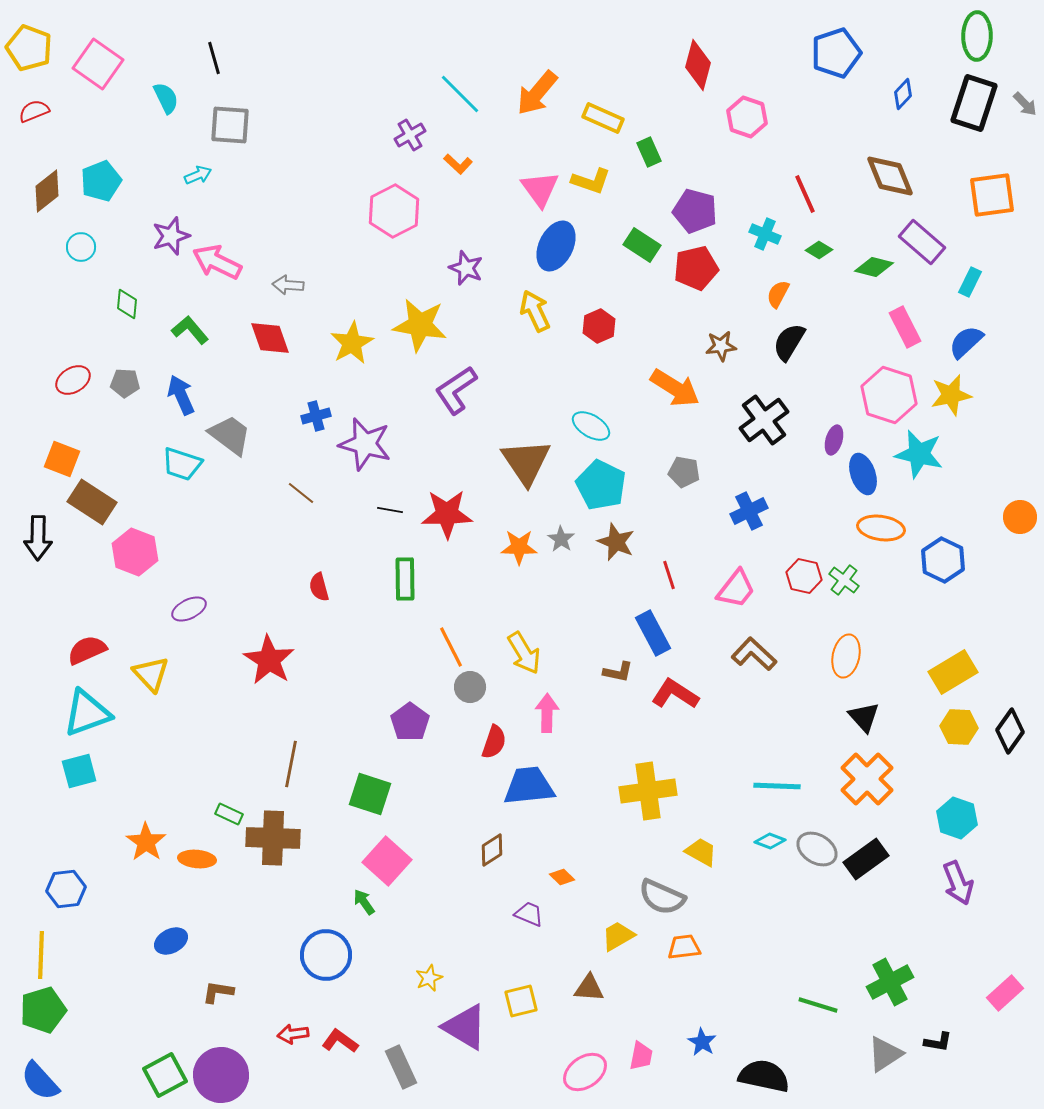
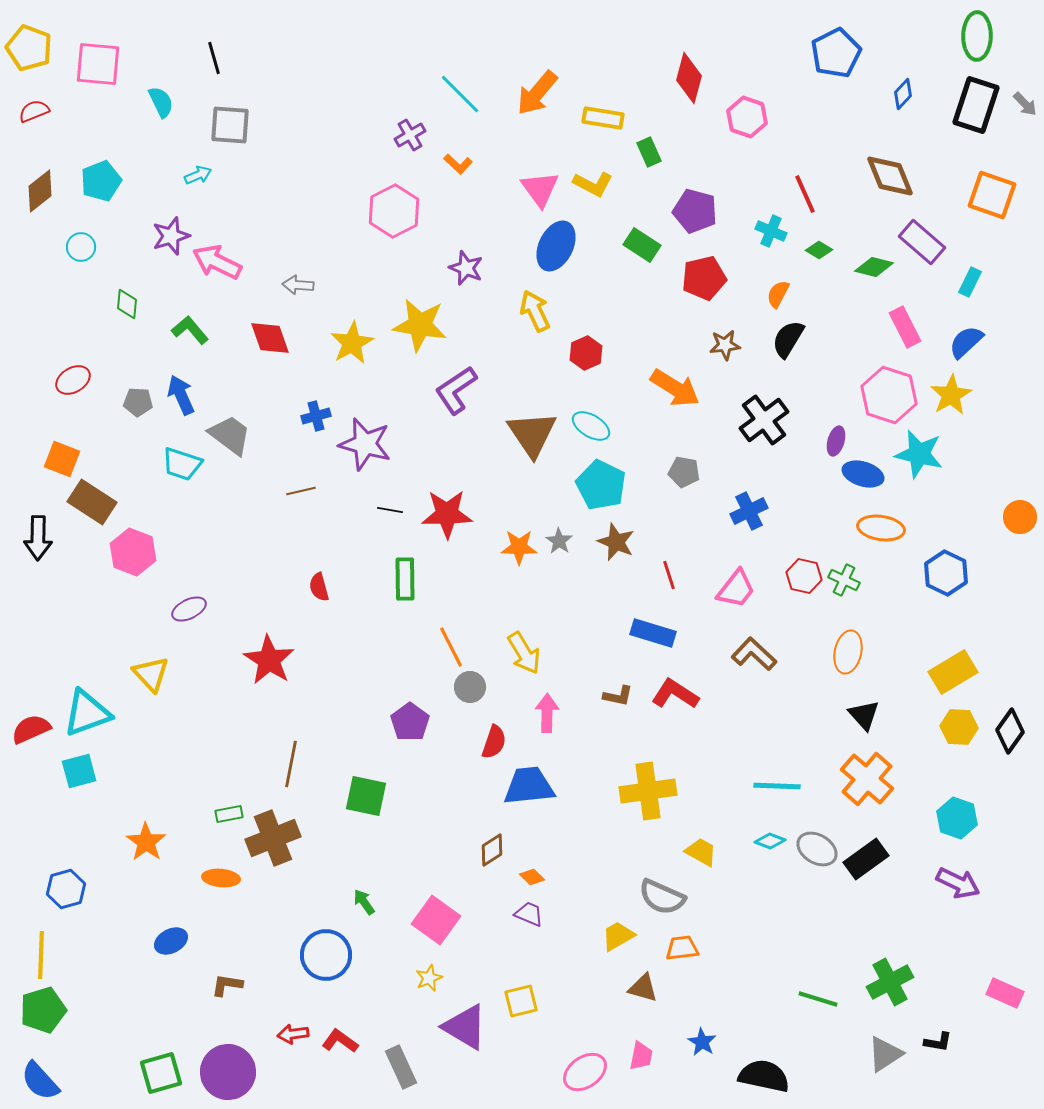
blue pentagon at (836, 53): rotated 9 degrees counterclockwise
pink square at (98, 64): rotated 30 degrees counterclockwise
red diamond at (698, 65): moved 9 px left, 13 px down
cyan semicircle at (166, 98): moved 5 px left, 4 px down
black rectangle at (974, 103): moved 2 px right, 2 px down
yellow rectangle at (603, 118): rotated 15 degrees counterclockwise
yellow L-shape at (591, 181): moved 2 px right, 3 px down; rotated 9 degrees clockwise
brown diamond at (47, 191): moved 7 px left
orange square at (992, 195): rotated 27 degrees clockwise
cyan cross at (765, 234): moved 6 px right, 3 px up
red pentagon at (696, 268): moved 8 px right, 10 px down
gray arrow at (288, 285): moved 10 px right
red hexagon at (599, 326): moved 13 px left, 27 px down
black semicircle at (789, 342): moved 1 px left, 3 px up
brown star at (721, 346): moved 4 px right, 1 px up
gray pentagon at (125, 383): moved 13 px right, 19 px down
yellow star at (951, 395): rotated 18 degrees counterclockwise
purple ellipse at (834, 440): moved 2 px right, 1 px down
brown triangle at (526, 462): moved 6 px right, 28 px up
blue ellipse at (863, 474): rotated 54 degrees counterclockwise
brown line at (301, 493): moved 2 px up; rotated 52 degrees counterclockwise
gray star at (561, 539): moved 2 px left, 2 px down
pink hexagon at (135, 552): moved 2 px left
blue hexagon at (943, 560): moved 3 px right, 13 px down
green cross at (844, 580): rotated 12 degrees counterclockwise
blue rectangle at (653, 633): rotated 45 degrees counterclockwise
red semicircle at (87, 650): moved 56 px left, 79 px down
orange ellipse at (846, 656): moved 2 px right, 4 px up
brown L-shape at (618, 672): moved 24 px down
black triangle at (864, 717): moved 2 px up
orange cross at (867, 779): rotated 4 degrees counterclockwise
green square at (370, 794): moved 4 px left, 2 px down; rotated 6 degrees counterclockwise
green rectangle at (229, 814): rotated 36 degrees counterclockwise
brown cross at (273, 838): rotated 24 degrees counterclockwise
orange ellipse at (197, 859): moved 24 px right, 19 px down
pink square at (387, 861): moved 49 px right, 59 px down; rotated 6 degrees counterclockwise
orange diamond at (562, 877): moved 30 px left
purple arrow at (958, 883): rotated 42 degrees counterclockwise
blue hexagon at (66, 889): rotated 9 degrees counterclockwise
orange trapezoid at (684, 947): moved 2 px left, 1 px down
brown triangle at (589, 988): moved 54 px right; rotated 12 degrees clockwise
brown L-shape at (218, 992): moved 9 px right, 7 px up
pink rectangle at (1005, 993): rotated 66 degrees clockwise
green line at (818, 1005): moved 6 px up
green square at (165, 1075): moved 4 px left, 2 px up; rotated 12 degrees clockwise
purple circle at (221, 1075): moved 7 px right, 3 px up
